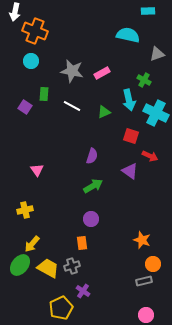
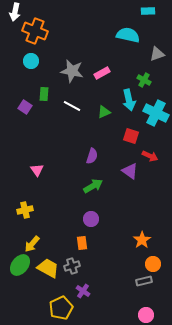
orange star: rotated 18 degrees clockwise
